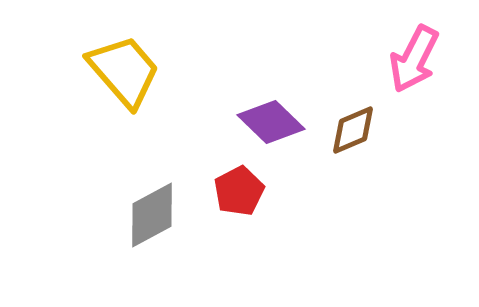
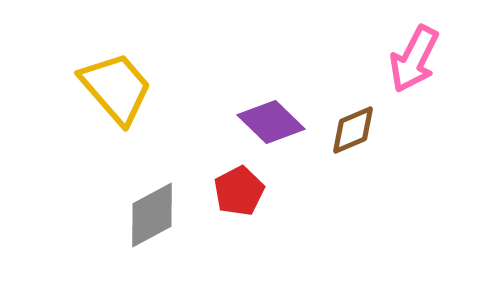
yellow trapezoid: moved 8 px left, 17 px down
